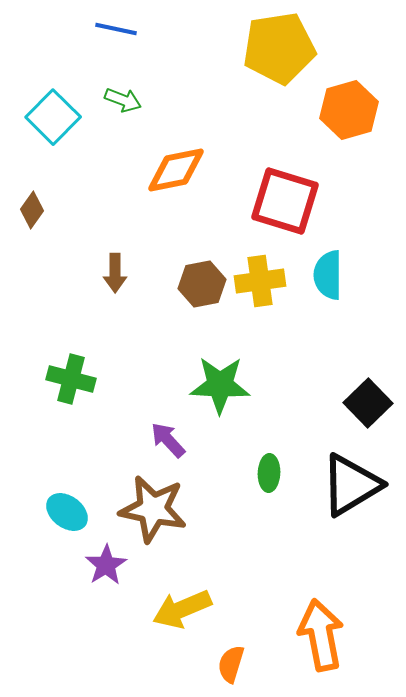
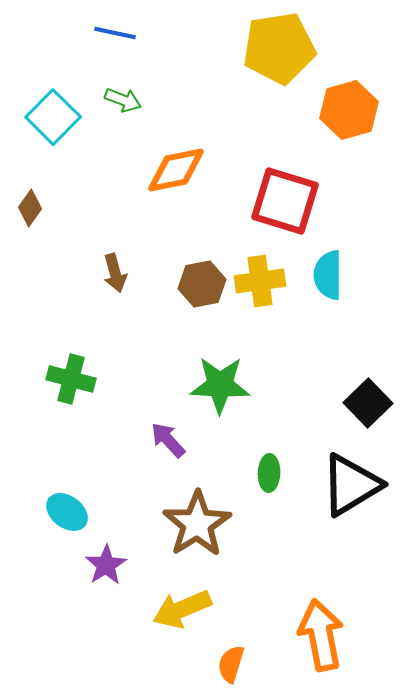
blue line: moved 1 px left, 4 px down
brown diamond: moved 2 px left, 2 px up
brown arrow: rotated 15 degrees counterclockwise
brown star: moved 44 px right, 15 px down; rotated 28 degrees clockwise
